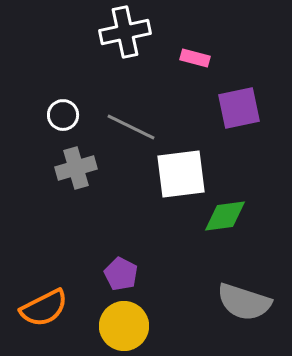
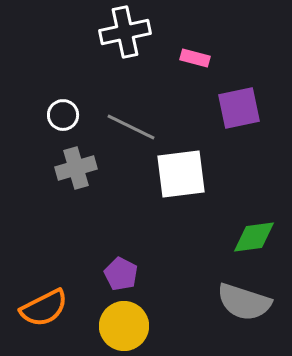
green diamond: moved 29 px right, 21 px down
